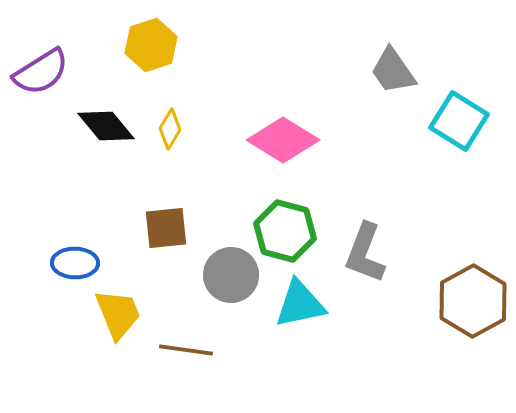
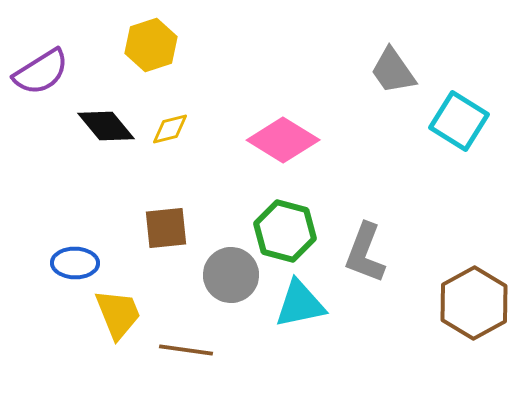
yellow diamond: rotated 45 degrees clockwise
brown hexagon: moved 1 px right, 2 px down
